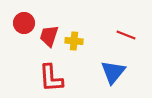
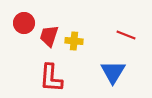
blue triangle: rotated 8 degrees counterclockwise
red L-shape: rotated 8 degrees clockwise
